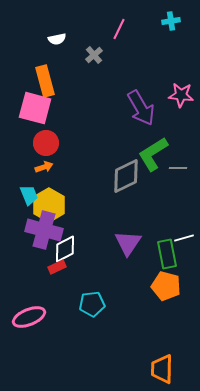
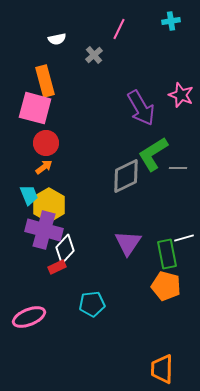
pink star: rotated 15 degrees clockwise
orange arrow: rotated 18 degrees counterclockwise
white diamond: rotated 20 degrees counterclockwise
